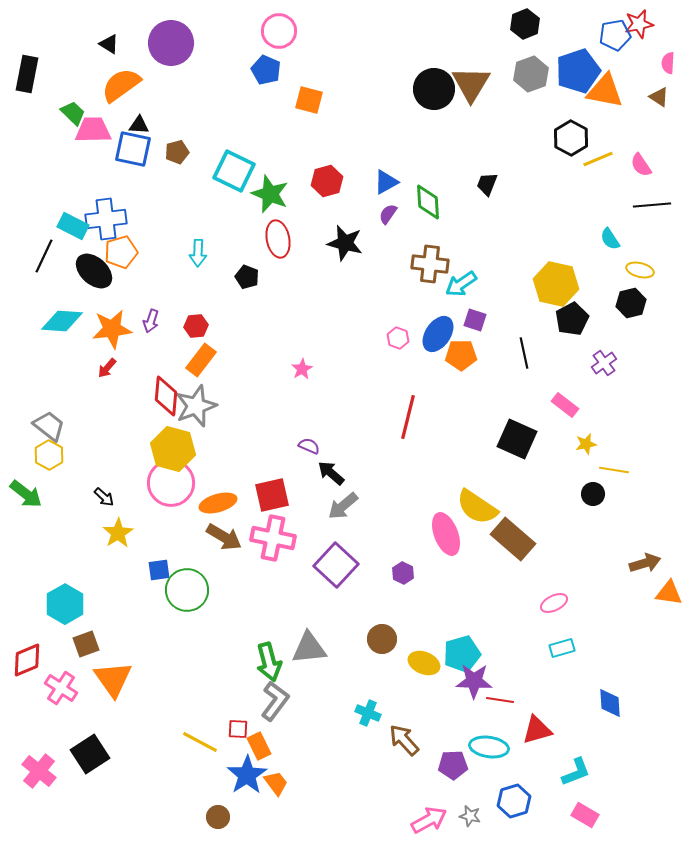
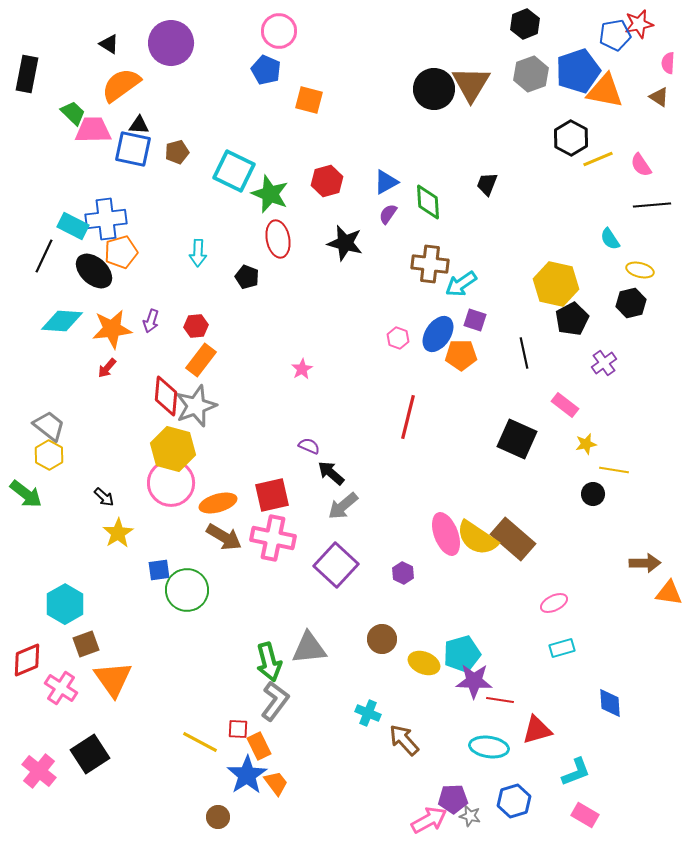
yellow semicircle at (477, 507): moved 31 px down
brown arrow at (645, 563): rotated 16 degrees clockwise
purple pentagon at (453, 765): moved 34 px down
